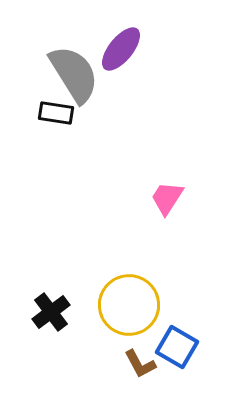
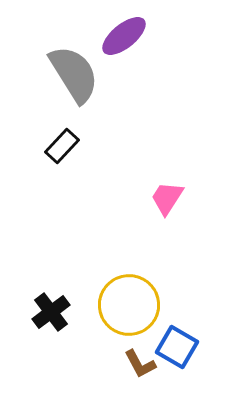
purple ellipse: moved 3 px right, 13 px up; rotated 12 degrees clockwise
black rectangle: moved 6 px right, 33 px down; rotated 56 degrees counterclockwise
